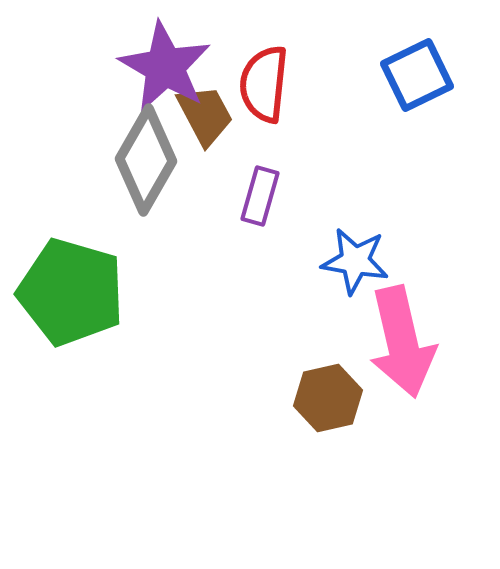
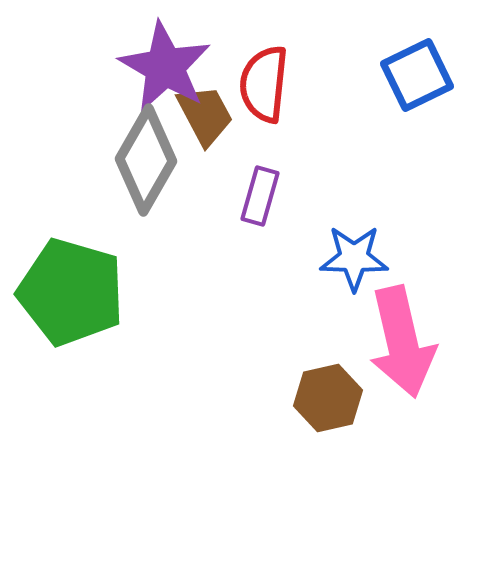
blue star: moved 1 px left, 3 px up; rotated 8 degrees counterclockwise
